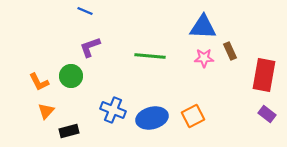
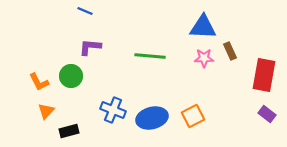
purple L-shape: rotated 25 degrees clockwise
